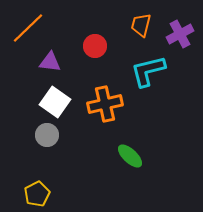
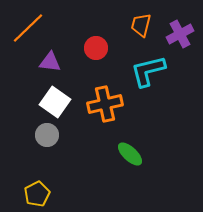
red circle: moved 1 px right, 2 px down
green ellipse: moved 2 px up
